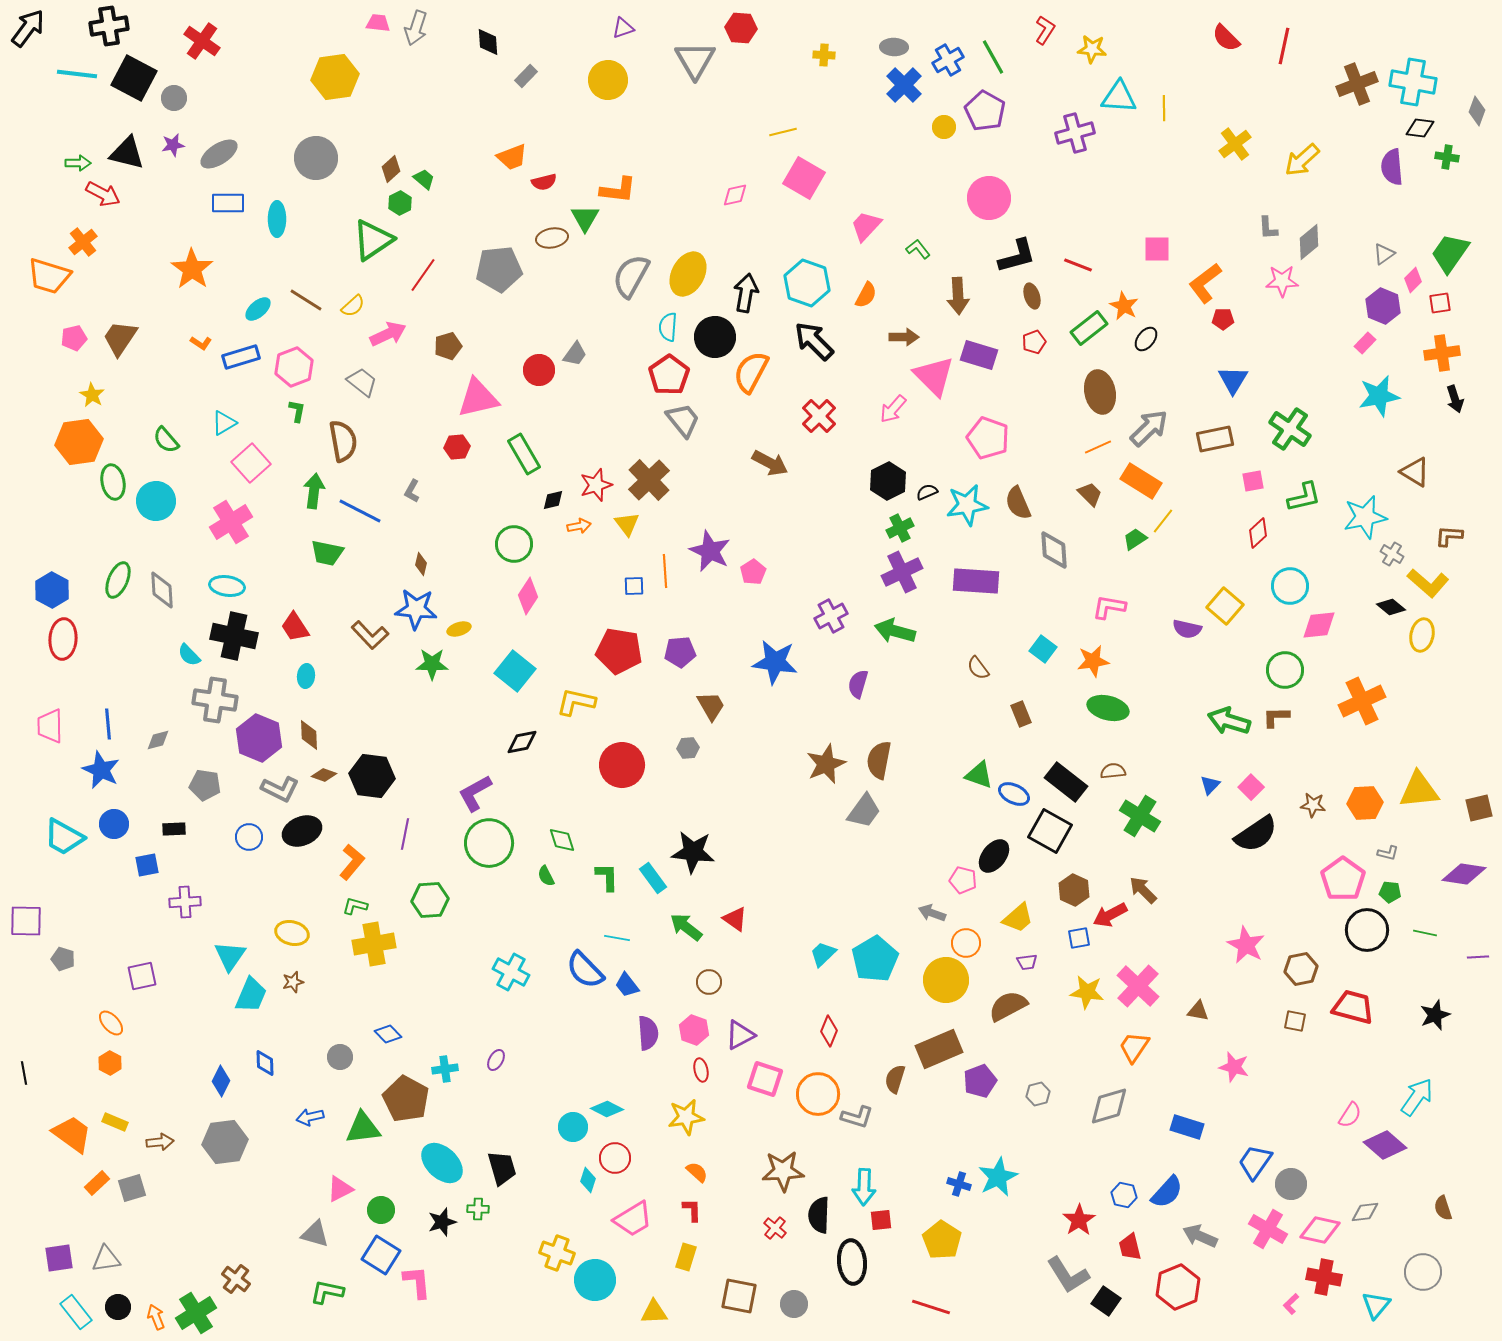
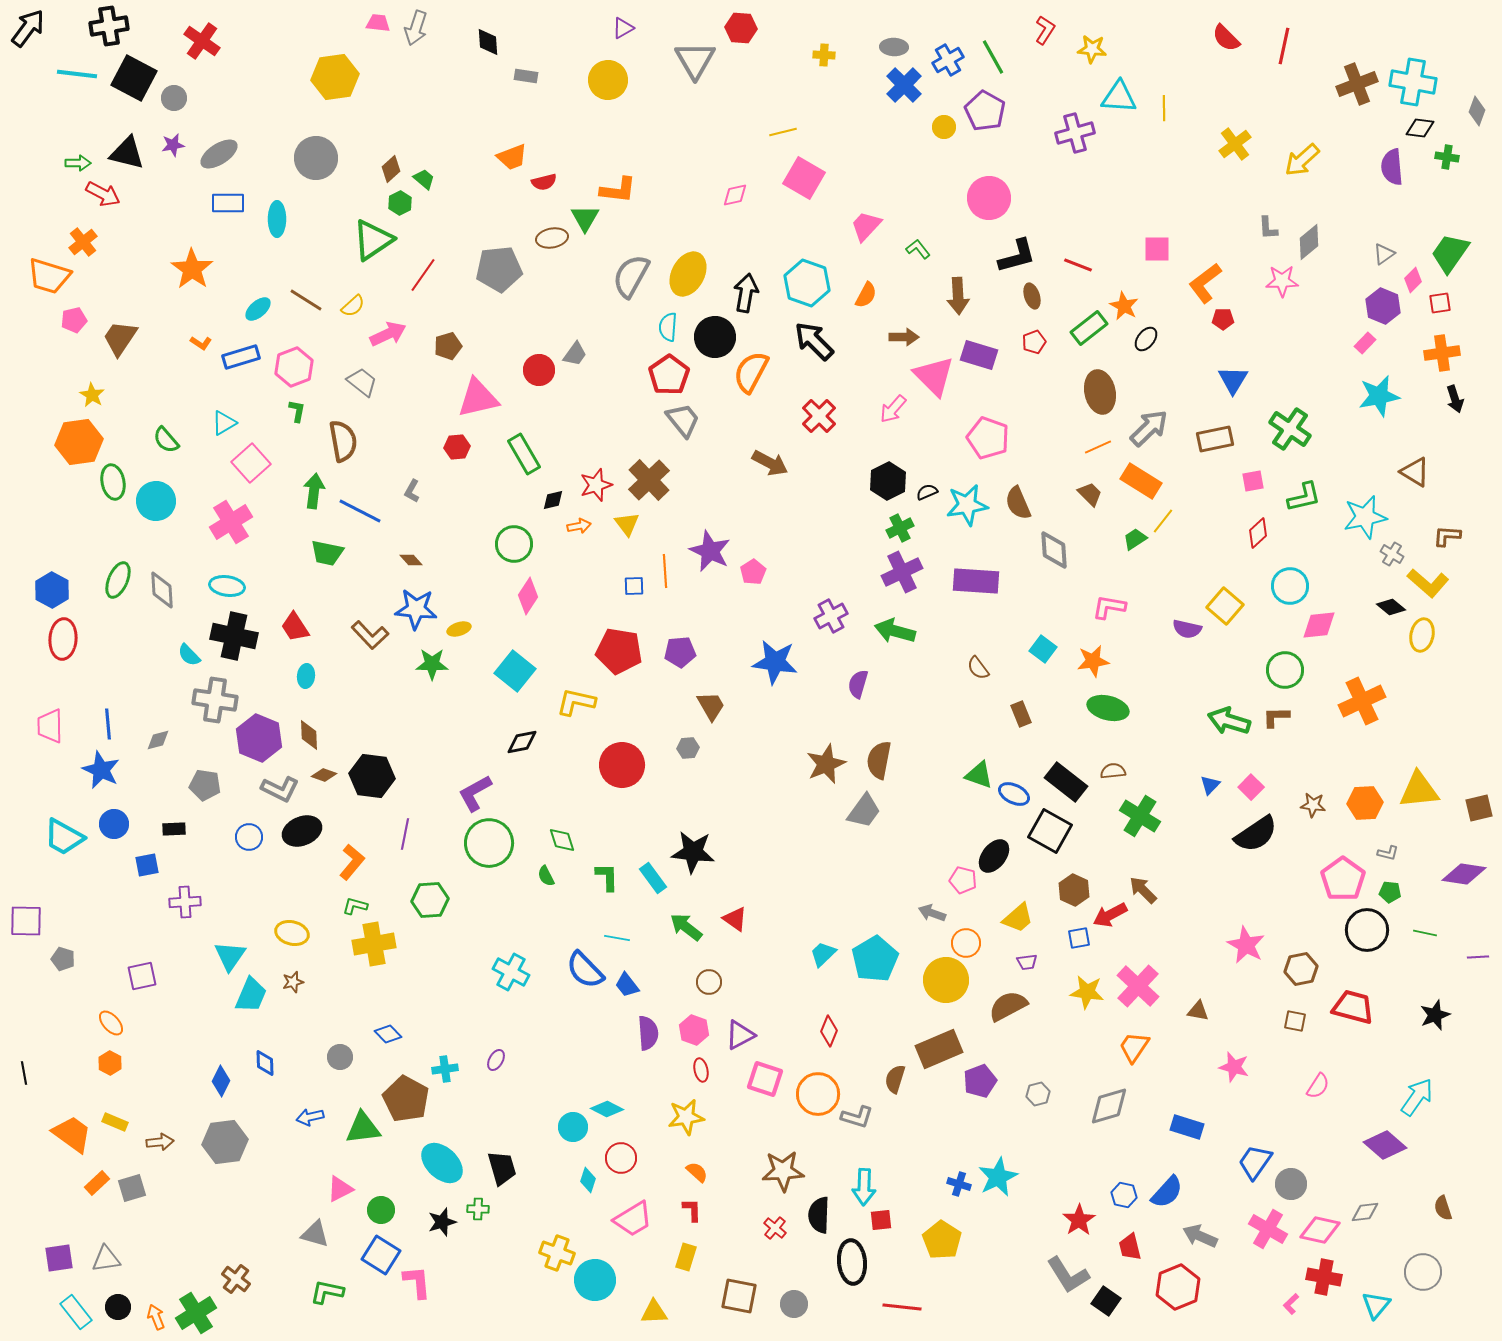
purple triangle at (623, 28): rotated 10 degrees counterclockwise
gray rectangle at (526, 76): rotated 55 degrees clockwise
pink pentagon at (74, 338): moved 18 px up
brown L-shape at (1449, 536): moved 2 px left
brown diamond at (421, 564): moved 10 px left, 4 px up; rotated 55 degrees counterclockwise
pink semicircle at (1350, 1115): moved 32 px left, 29 px up
red circle at (615, 1158): moved 6 px right
red line at (931, 1307): moved 29 px left; rotated 12 degrees counterclockwise
